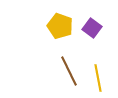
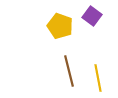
purple square: moved 12 px up
brown line: rotated 12 degrees clockwise
